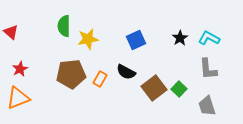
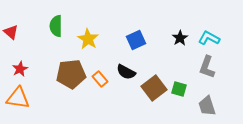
green semicircle: moved 8 px left
yellow star: rotated 30 degrees counterclockwise
gray L-shape: moved 1 px left, 2 px up; rotated 25 degrees clockwise
orange rectangle: rotated 70 degrees counterclockwise
green square: rotated 28 degrees counterclockwise
orange triangle: rotated 30 degrees clockwise
